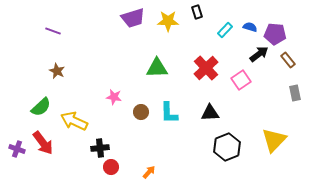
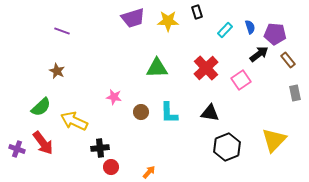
blue semicircle: rotated 56 degrees clockwise
purple line: moved 9 px right
black triangle: rotated 12 degrees clockwise
